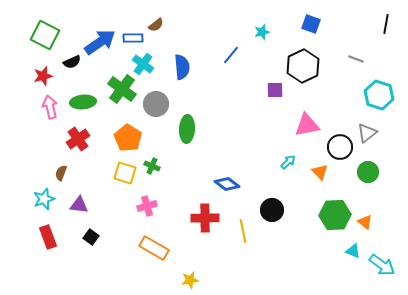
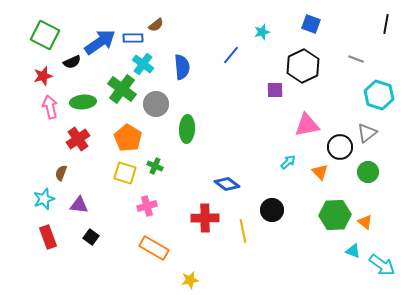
green cross at (152, 166): moved 3 px right
